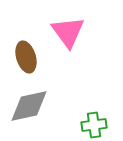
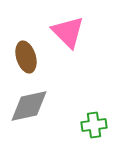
pink triangle: rotated 9 degrees counterclockwise
